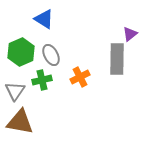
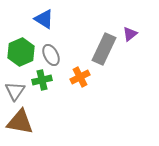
gray rectangle: moved 13 px left, 10 px up; rotated 24 degrees clockwise
